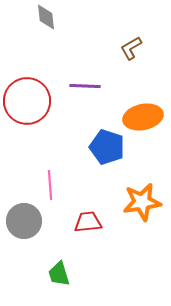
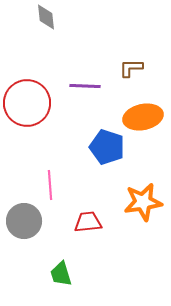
brown L-shape: moved 20 px down; rotated 30 degrees clockwise
red circle: moved 2 px down
orange star: moved 1 px right
green trapezoid: moved 2 px right
